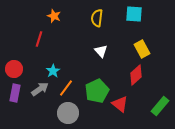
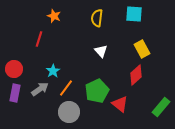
green rectangle: moved 1 px right, 1 px down
gray circle: moved 1 px right, 1 px up
